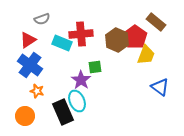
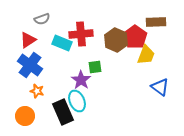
brown rectangle: rotated 42 degrees counterclockwise
brown hexagon: moved 1 px left
